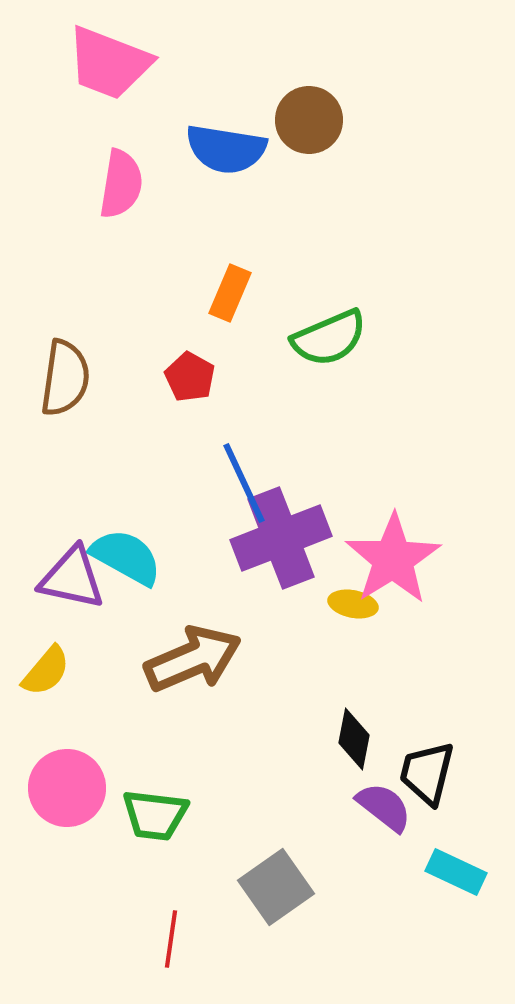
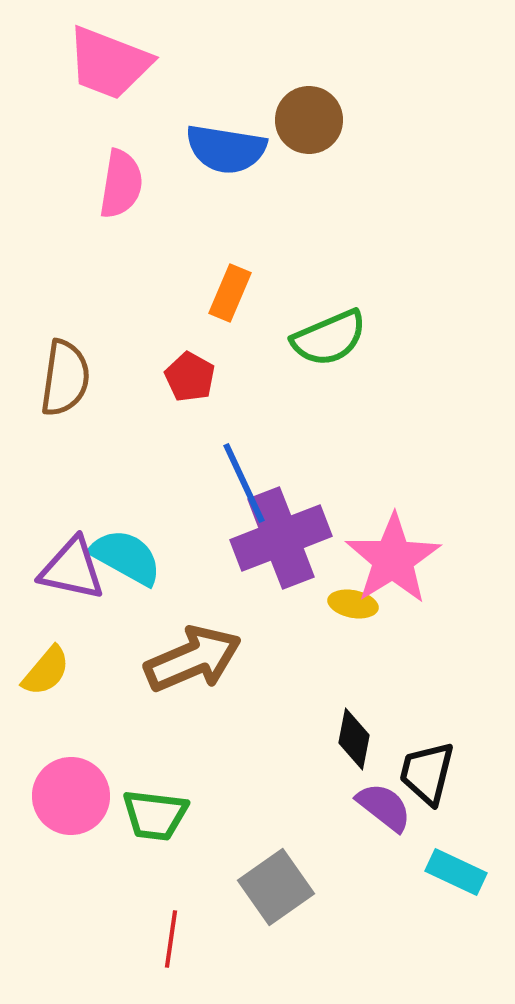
purple triangle: moved 9 px up
pink circle: moved 4 px right, 8 px down
